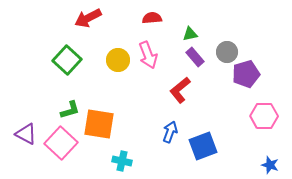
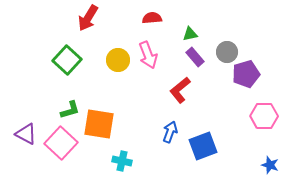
red arrow: rotated 32 degrees counterclockwise
